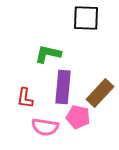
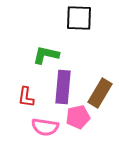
black square: moved 7 px left
green L-shape: moved 2 px left, 1 px down
brown rectangle: rotated 12 degrees counterclockwise
red L-shape: moved 1 px right, 1 px up
pink pentagon: rotated 25 degrees counterclockwise
